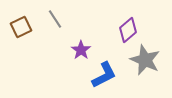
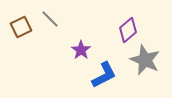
gray line: moved 5 px left; rotated 12 degrees counterclockwise
